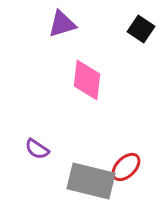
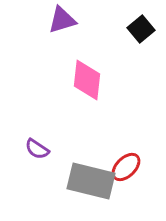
purple triangle: moved 4 px up
black square: rotated 16 degrees clockwise
